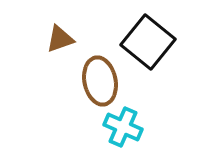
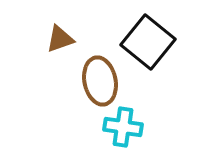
cyan cross: rotated 15 degrees counterclockwise
